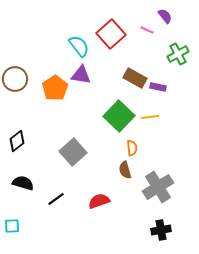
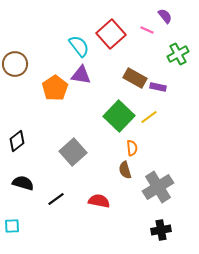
brown circle: moved 15 px up
yellow line: moved 1 px left; rotated 30 degrees counterclockwise
red semicircle: rotated 30 degrees clockwise
